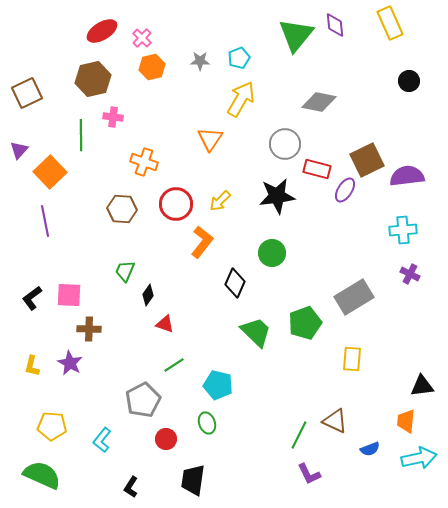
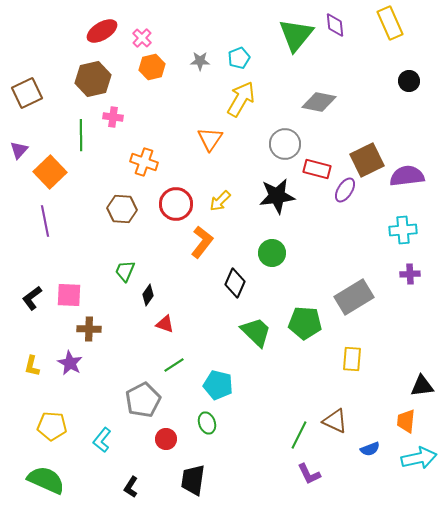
purple cross at (410, 274): rotated 30 degrees counterclockwise
green pentagon at (305, 323): rotated 24 degrees clockwise
green semicircle at (42, 475): moved 4 px right, 5 px down
